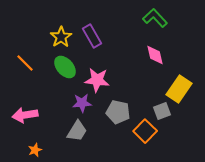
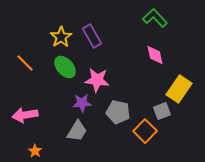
orange star: moved 1 px down; rotated 16 degrees counterclockwise
